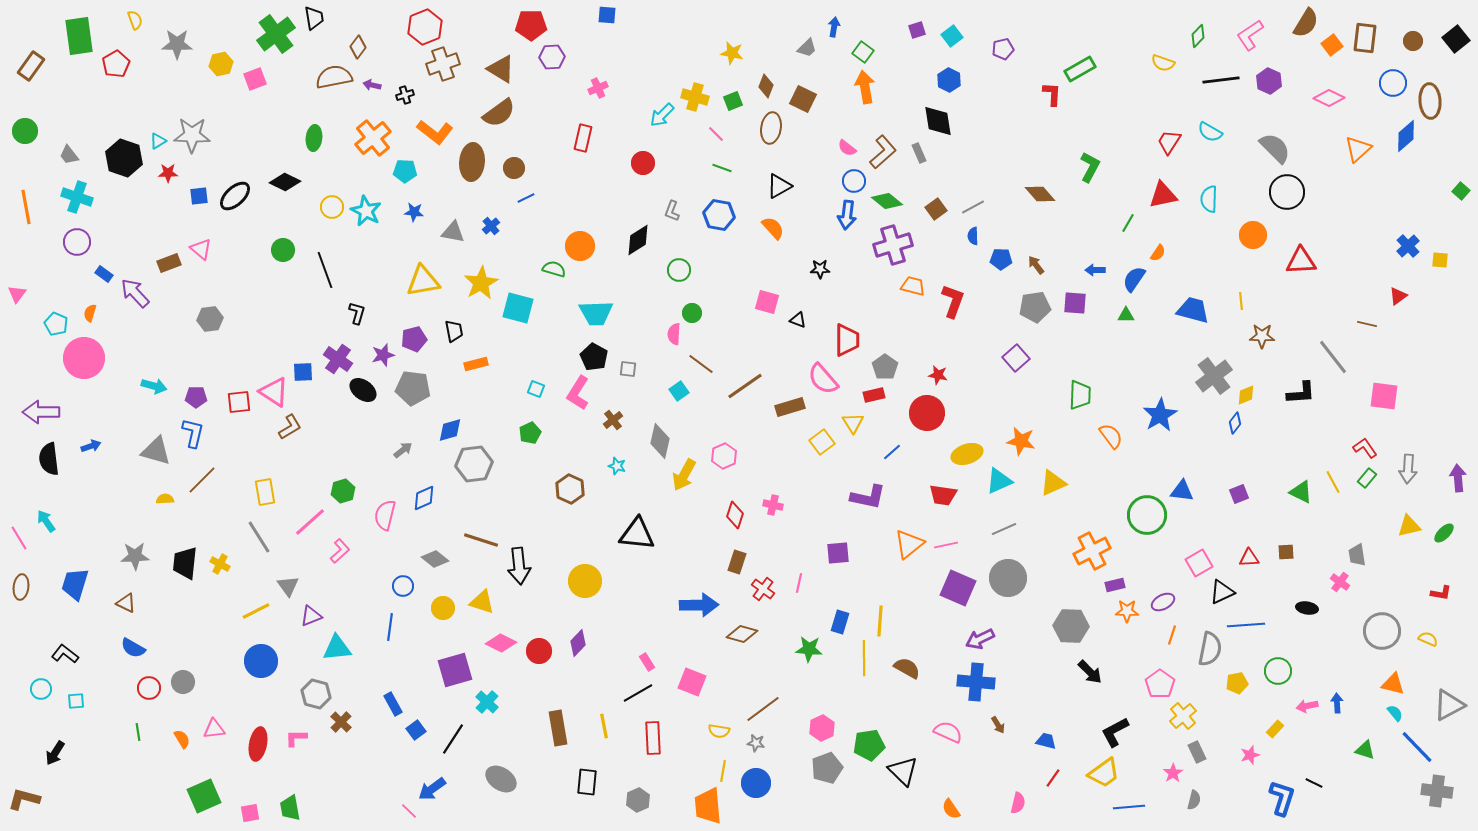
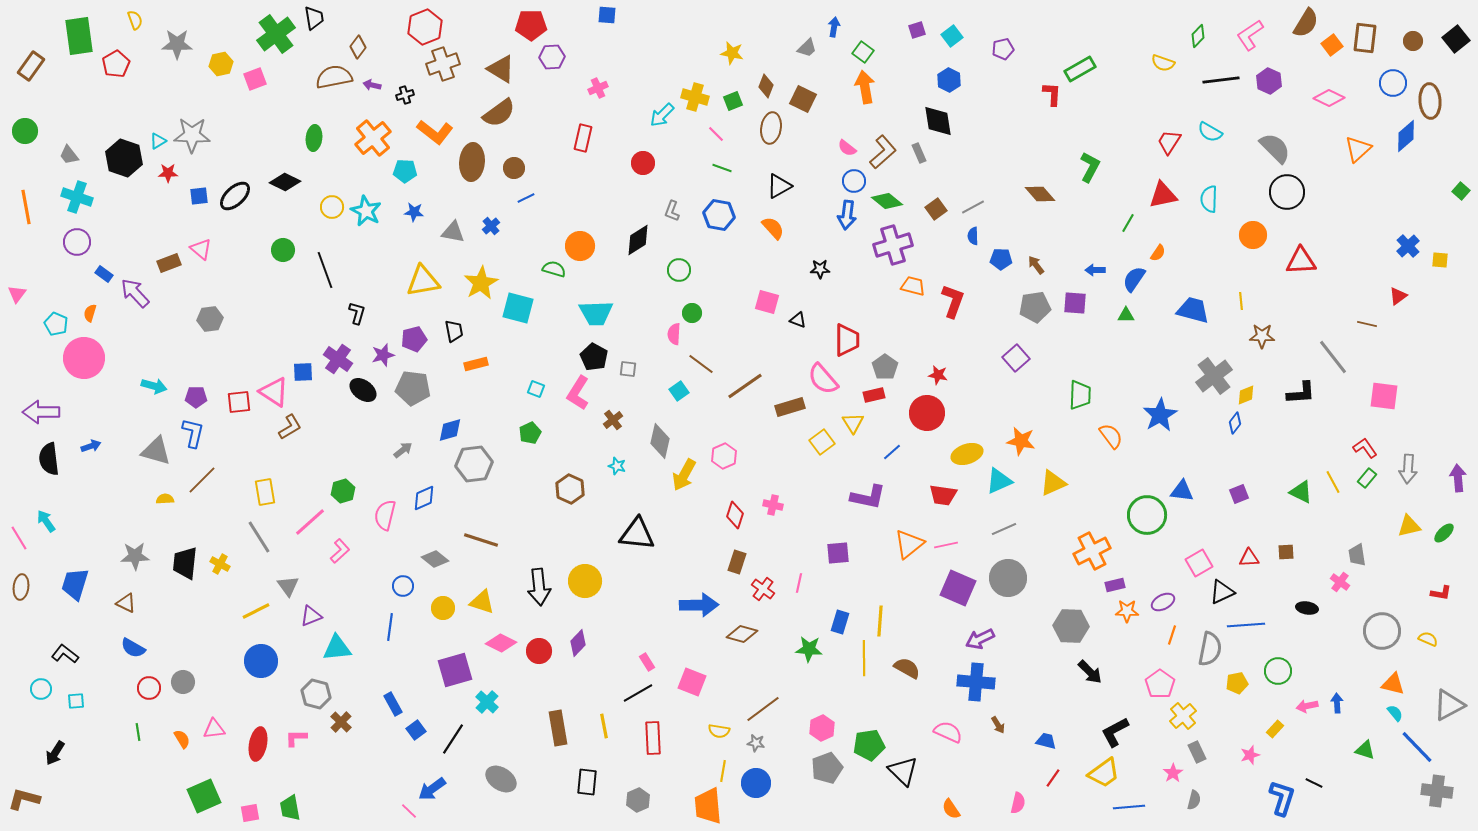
black arrow at (519, 566): moved 20 px right, 21 px down
